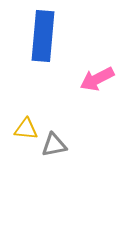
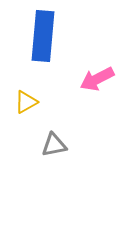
yellow triangle: moved 27 px up; rotated 35 degrees counterclockwise
